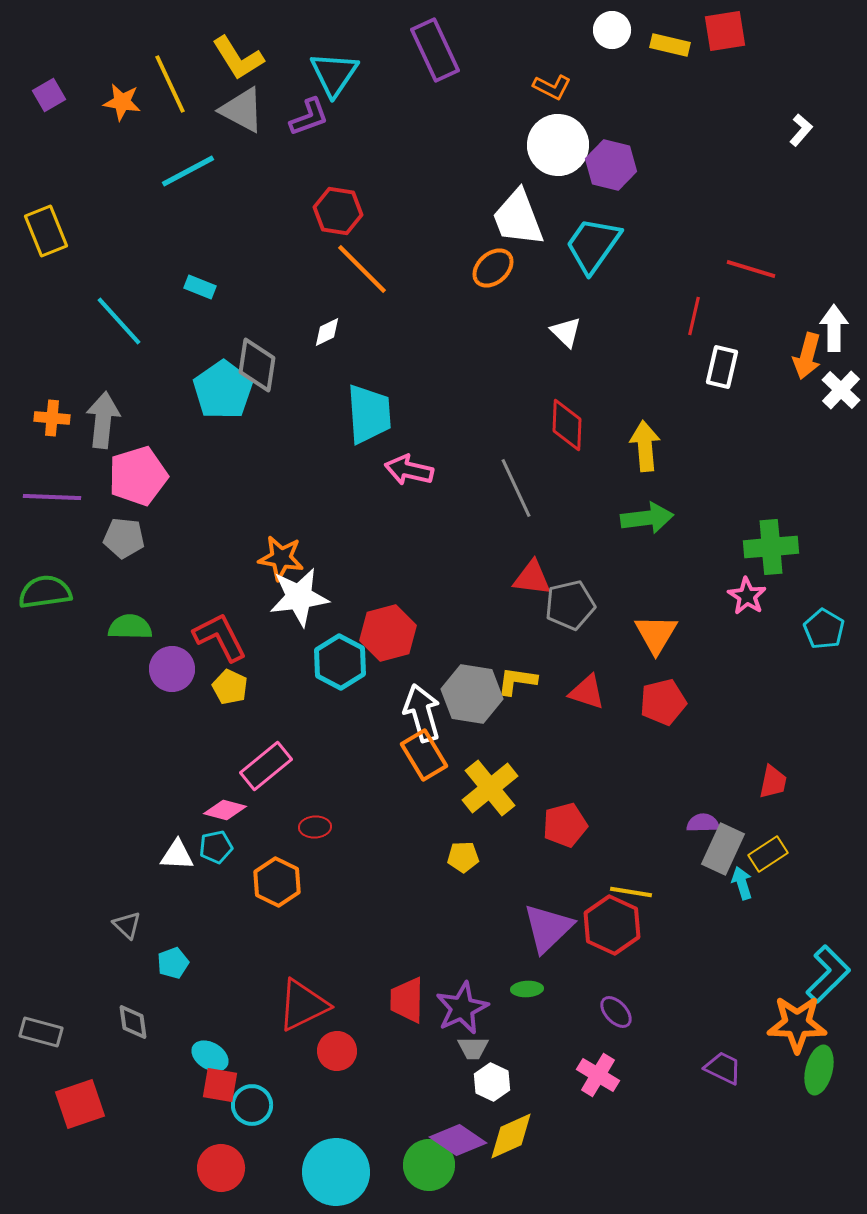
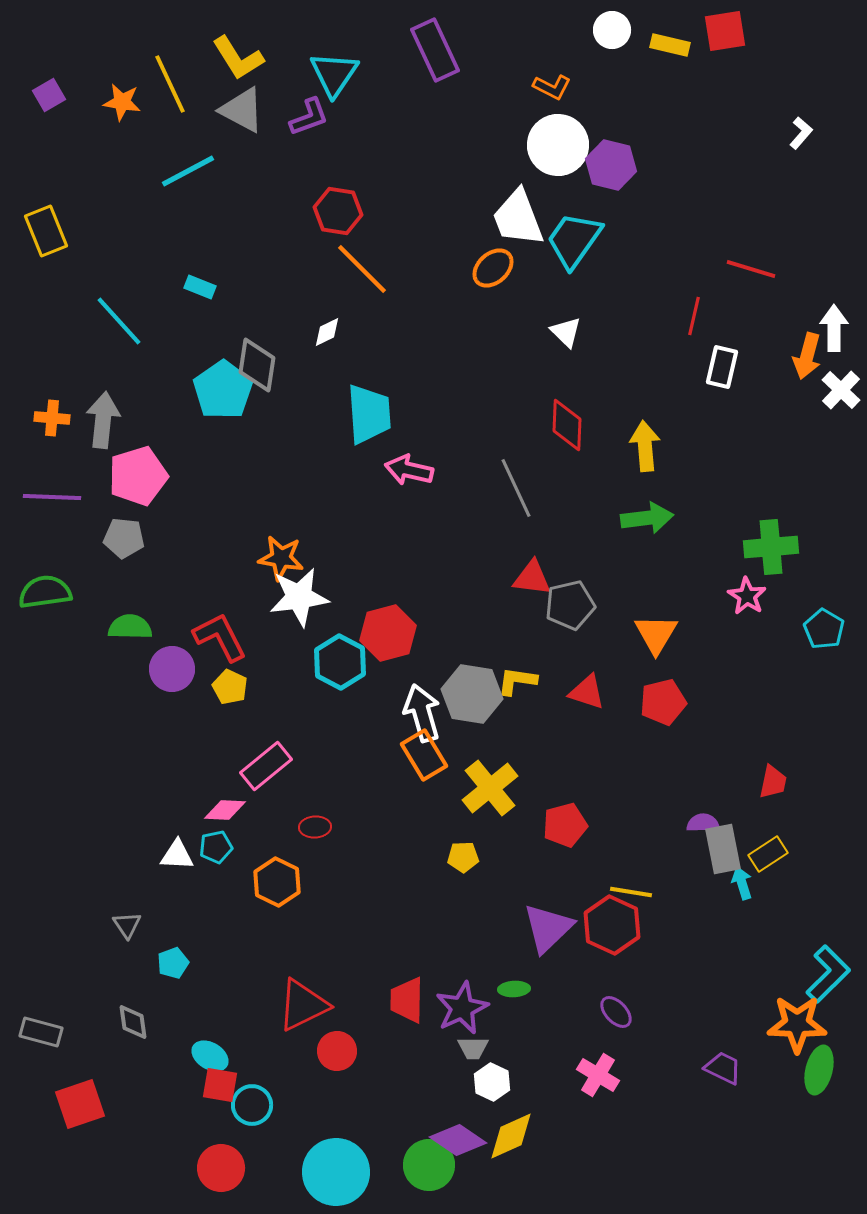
white L-shape at (801, 130): moved 3 px down
cyan trapezoid at (593, 245): moved 19 px left, 5 px up
pink diamond at (225, 810): rotated 12 degrees counterclockwise
gray rectangle at (723, 849): rotated 36 degrees counterclockwise
gray triangle at (127, 925): rotated 12 degrees clockwise
green ellipse at (527, 989): moved 13 px left
